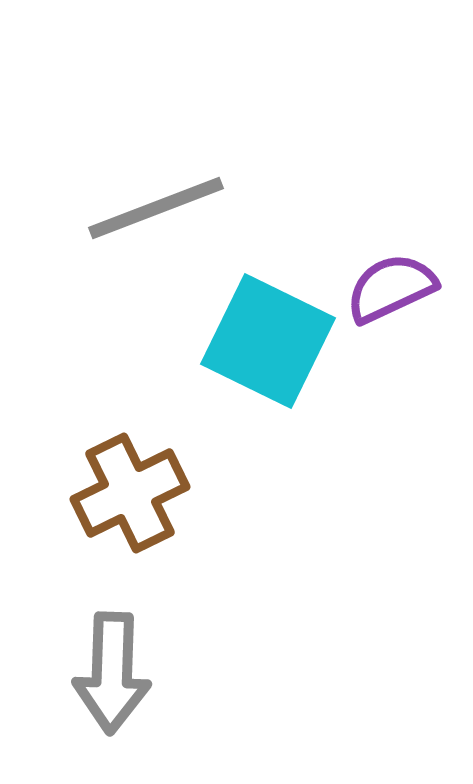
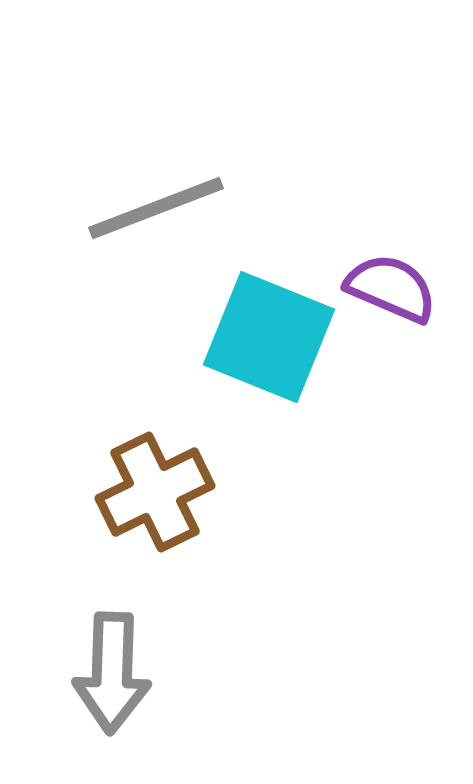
purple semicircle: rotated 48 degrees clockwise
cyan square: moved 1 px right, 4 px up; rotated 4 degrees counterclockwise
brown cross: moved 25 px right, 1 px up
